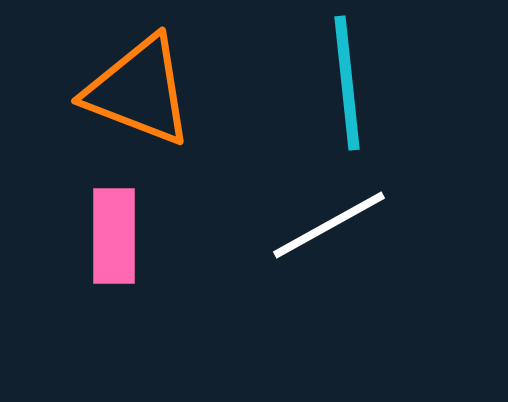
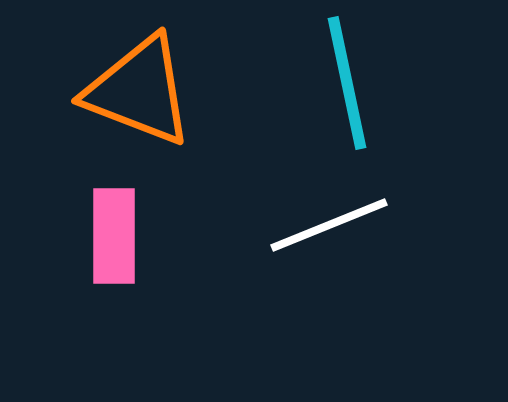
cyan line: rotated 6 degrees counterclockwise
white line: rotated 7 degrees clockwise
